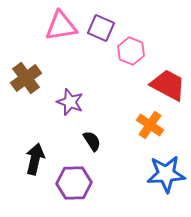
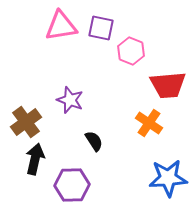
purple square: rotated 12 degrees counterclockwise
brown cross: moved 44 px down
red trapezoid: rotated 147 degrees clockwise
purple star: moved 2 px up
orange cross: moved 1 px left, 2 px up
black semicircle: moved 2 px right
blue star: moved 2 px right, 4 px down
purple hexagon: moved 2 px left, 2 px down
